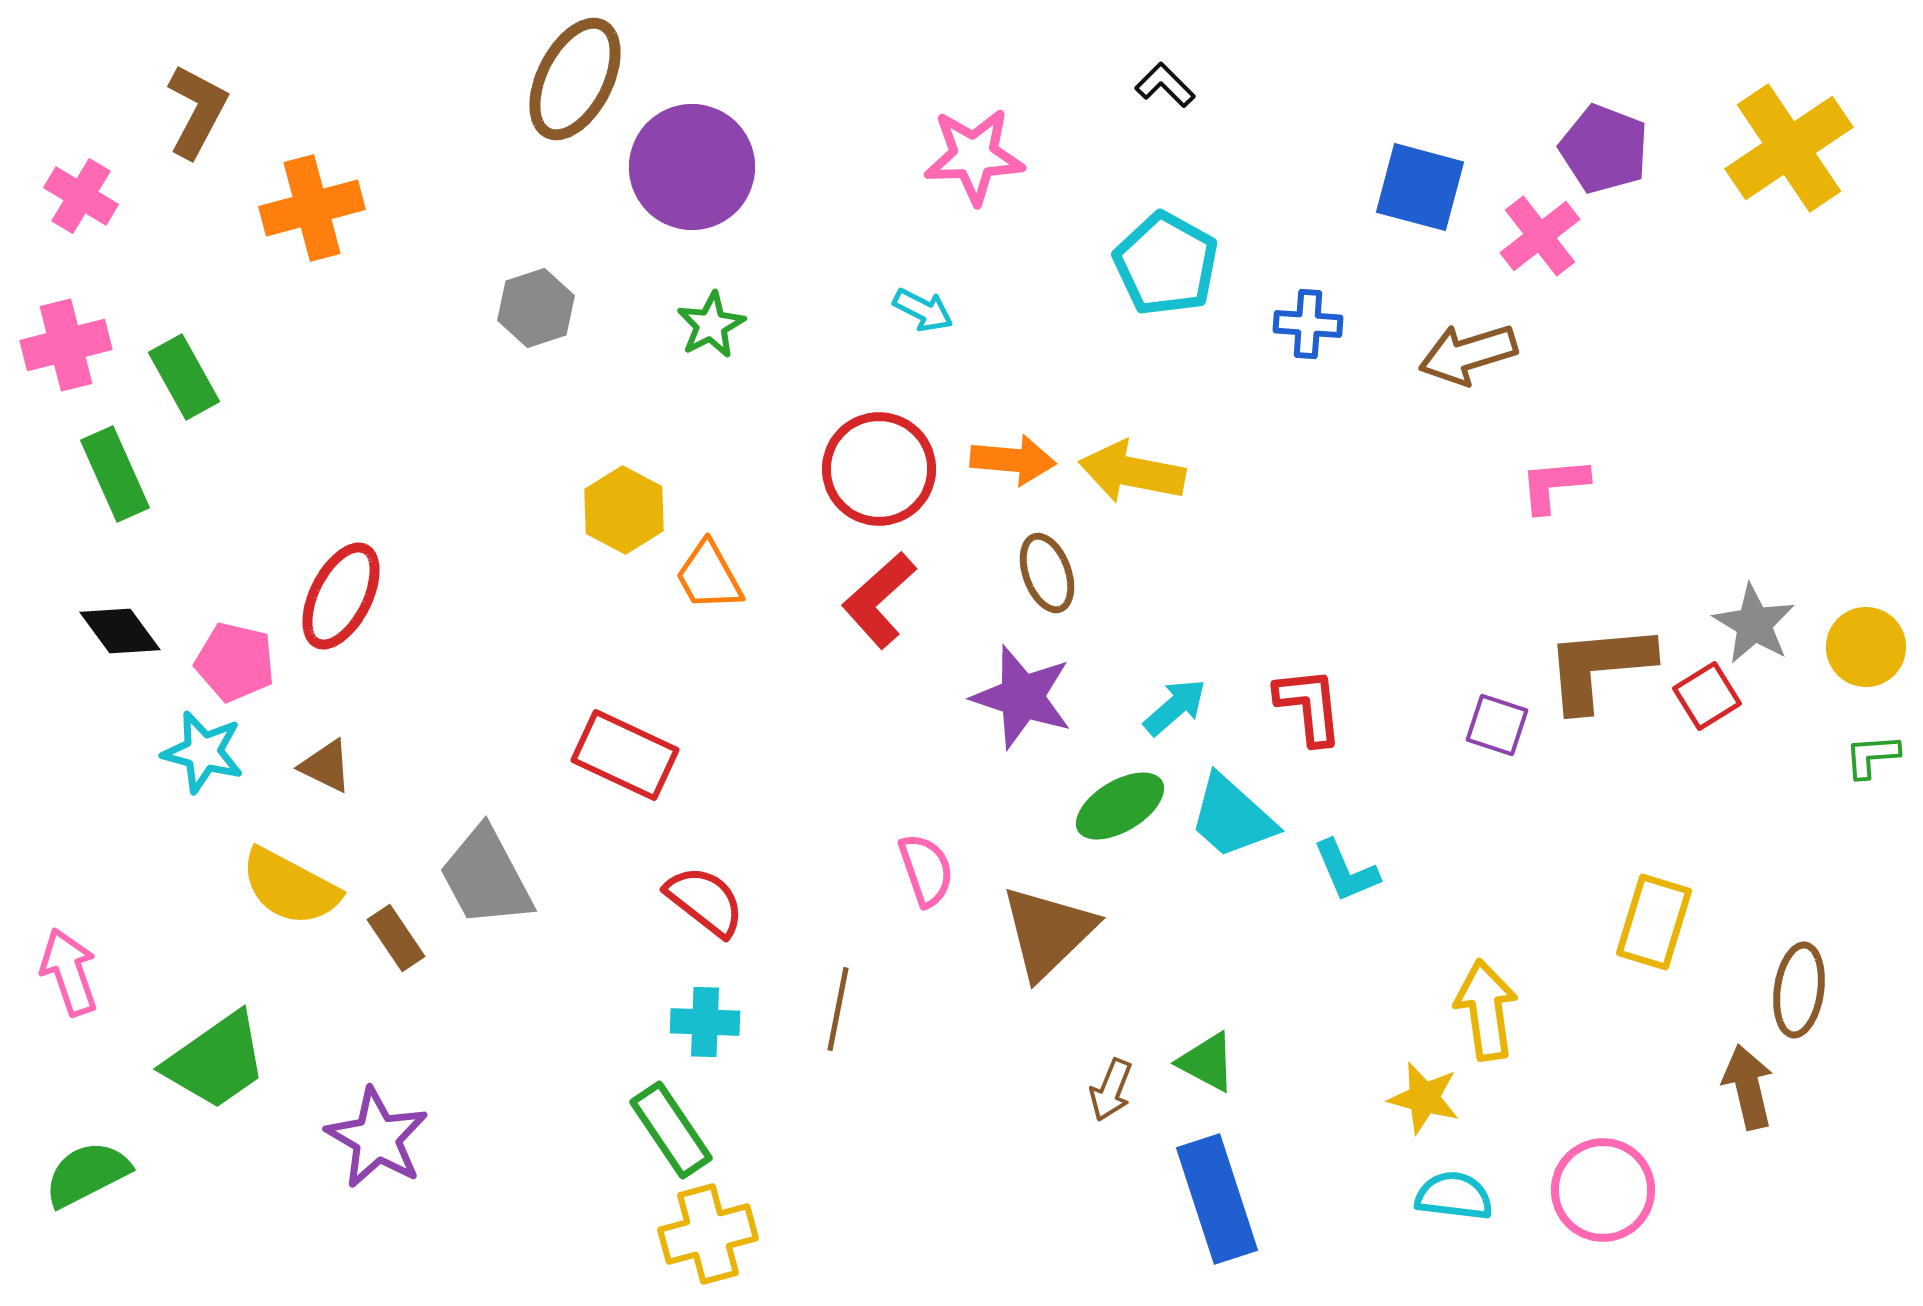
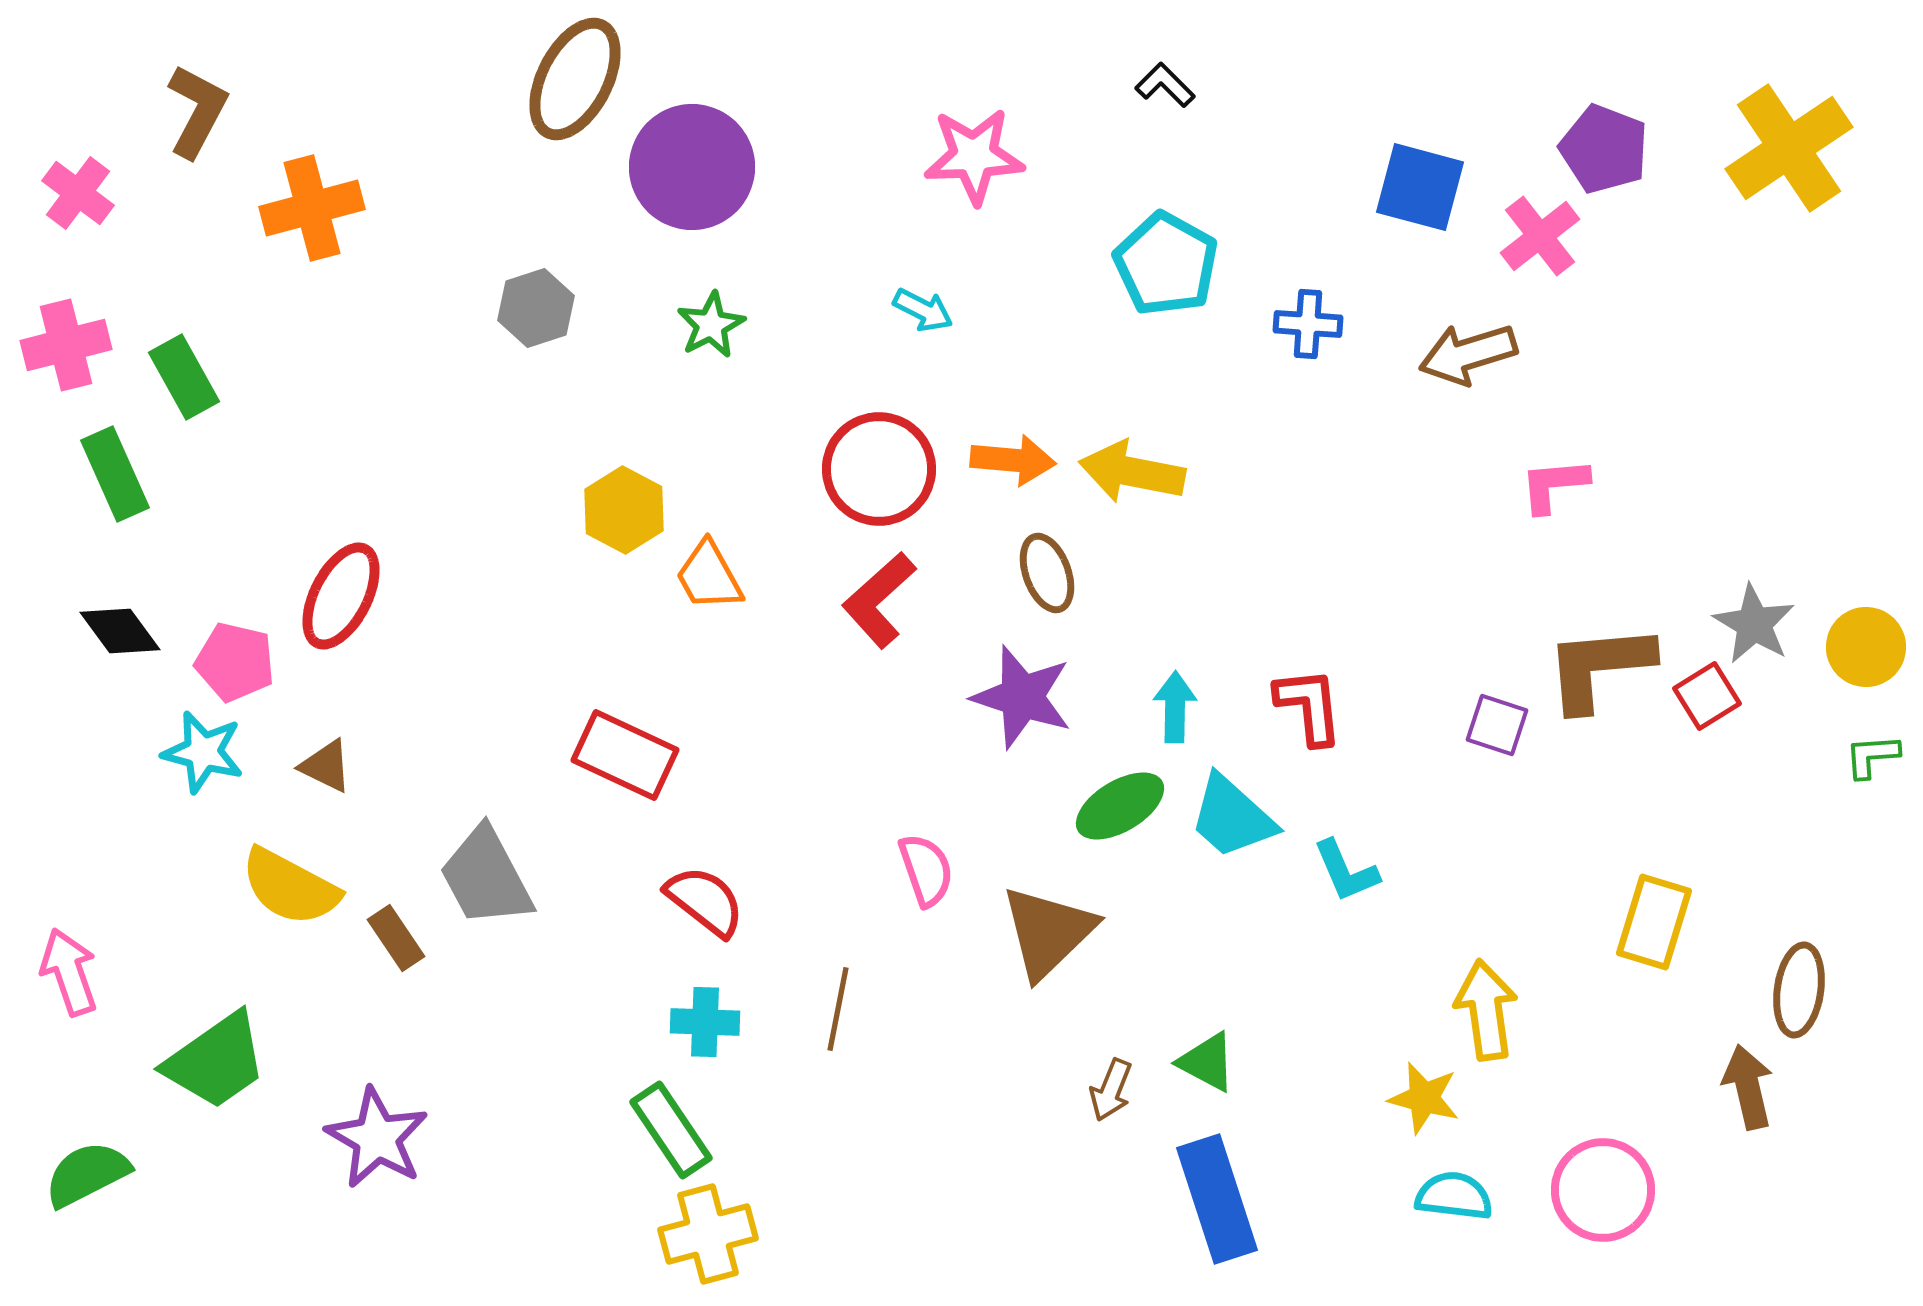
pink cross at (81, 196): moved 3 px left, 3 px up; rotated 6 degrees clockwise
cyan arrow at (1175, 707): rotated 48 degrees counterclockwise
